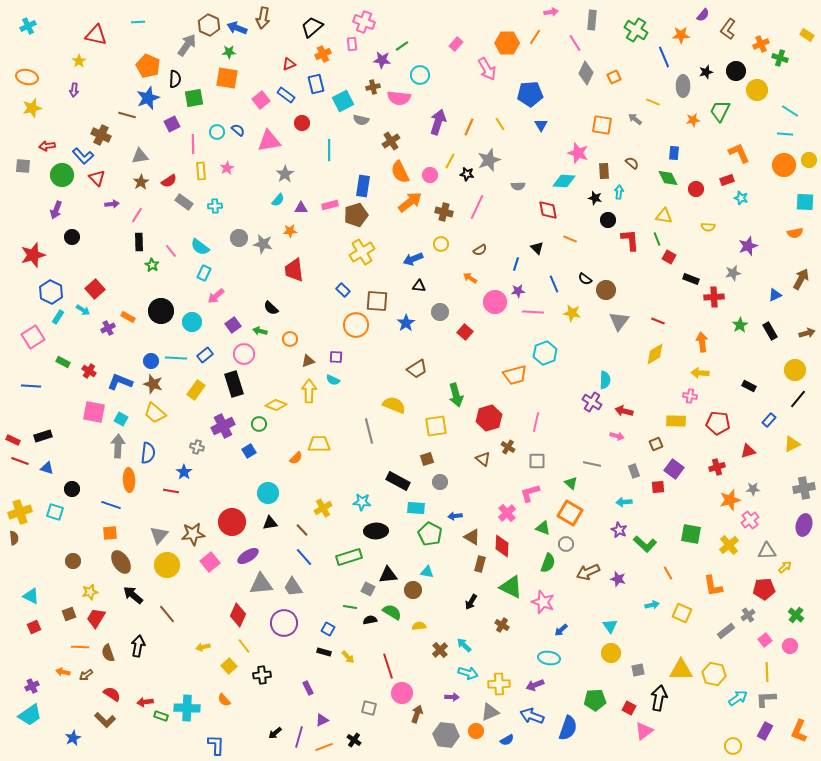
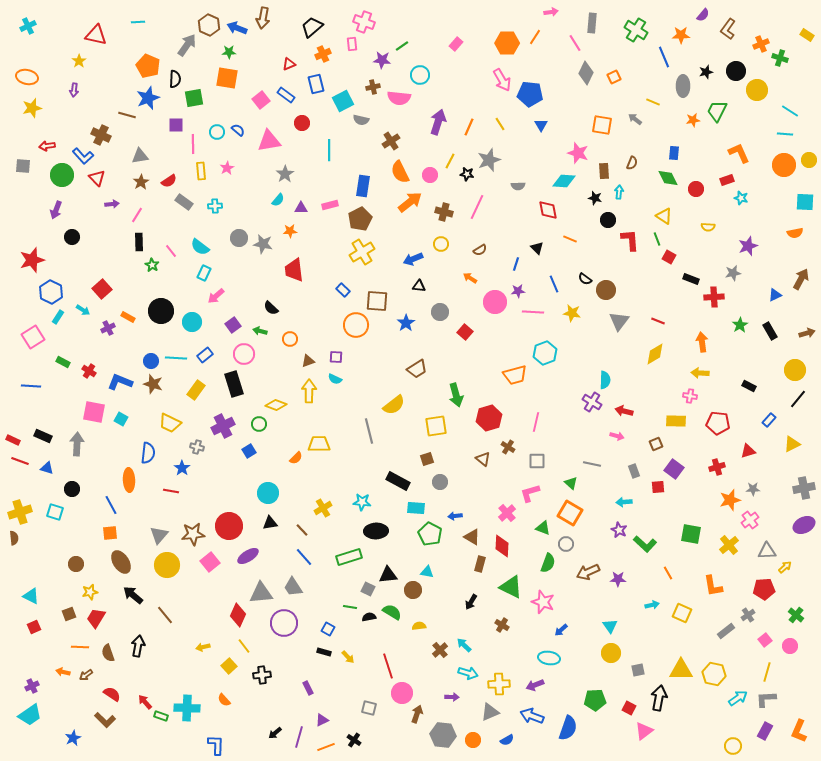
gray rectangle at (592, 20): moved 3 px down
pink arrow at (487, 69): moved 15 px right, 11 px down
blue pentagon at (530, 94): rotated 10 degrees clockwise
green trapezoid at (720, 111): moved 3 px left
purple square at (172, 124): moved 4 px right, 1 px down; rotated 28 degrees clockwise
brown semicircle at (632, 163): rotated 72 degrees clockwise
brown pentagon at (356, 215): moved 4 px right, 4 px down; rotated 10 degrees counterclockwise
yellow triangle at (664, 216): rotated 24 degrees clockwise
red star at (33, 255): moved 1 px left, 5 px down
red square at (95, 289): moved 7 px right
cyan semicircle at (333, 380): moved 2 px right, 1 px up
yellow semicircle at (394, 405): rotated 120 degrees clockwise
yellow trapezoid at (155, 413): moved 15 px right, 10 px down; rotated 15 degrees counterclockwise
black rectangle at (43, 436): rotated 42 degrees clockwise
gray arrow at (118, 446): moved 41 px left, 2 px up
blue star at (184, 472): moved 2 px left, 4 px up
blue line at (111, 505): rotated 42 degrees clockwise
red circle at (232, 522): moved 3 px left, 4 px down
purple ellipse at (804, 525): rotated 50 degrees clockwise
brown circle at (73, 561): moved 3 px right, 3 px down
purple star at (618, 579): rotated 14 degrees counterclockwise
gray triangle at (261, 584): moved 9 px down
brown line at (167, 614): moved 2 px left, 1 px down
black semicircle at (370, 620): moved 1 px left, 3 px up
yellow line at (767, 672): rotated 18 degrees clockwise
red arrow at (145, 702): rotated 56 degrees clockwise
orange circle at (476, 731): moved 3 px left, 9 px down
gray hexagon at (446, 735): moved 3 px left
orange line at (324, 747): moved 2 px right
